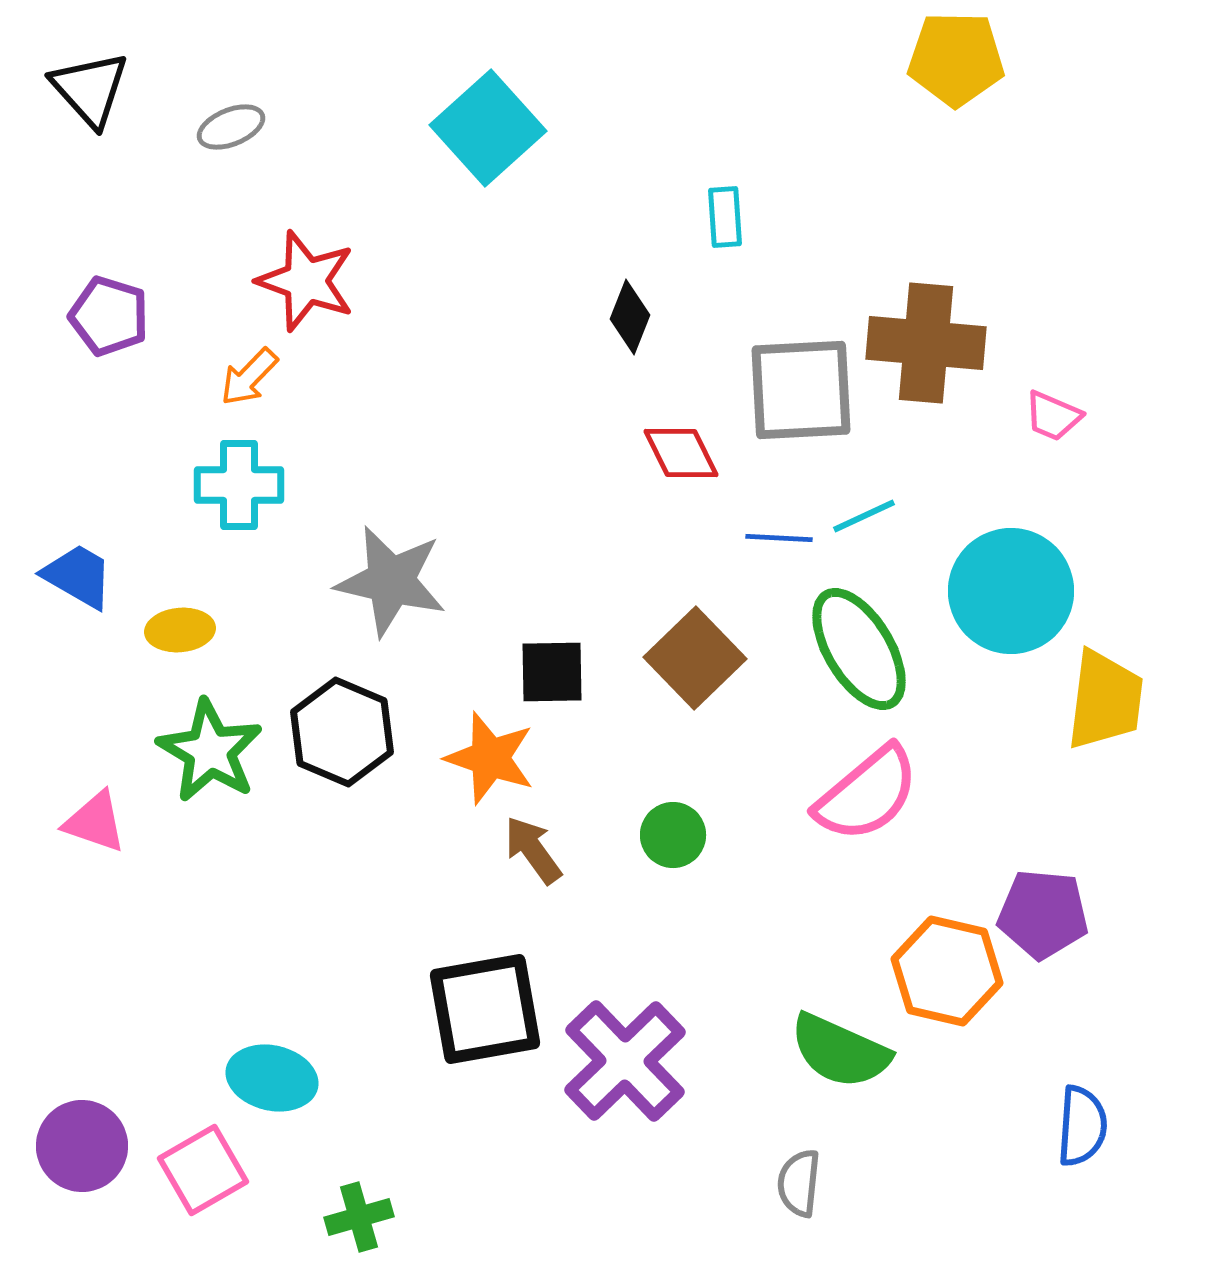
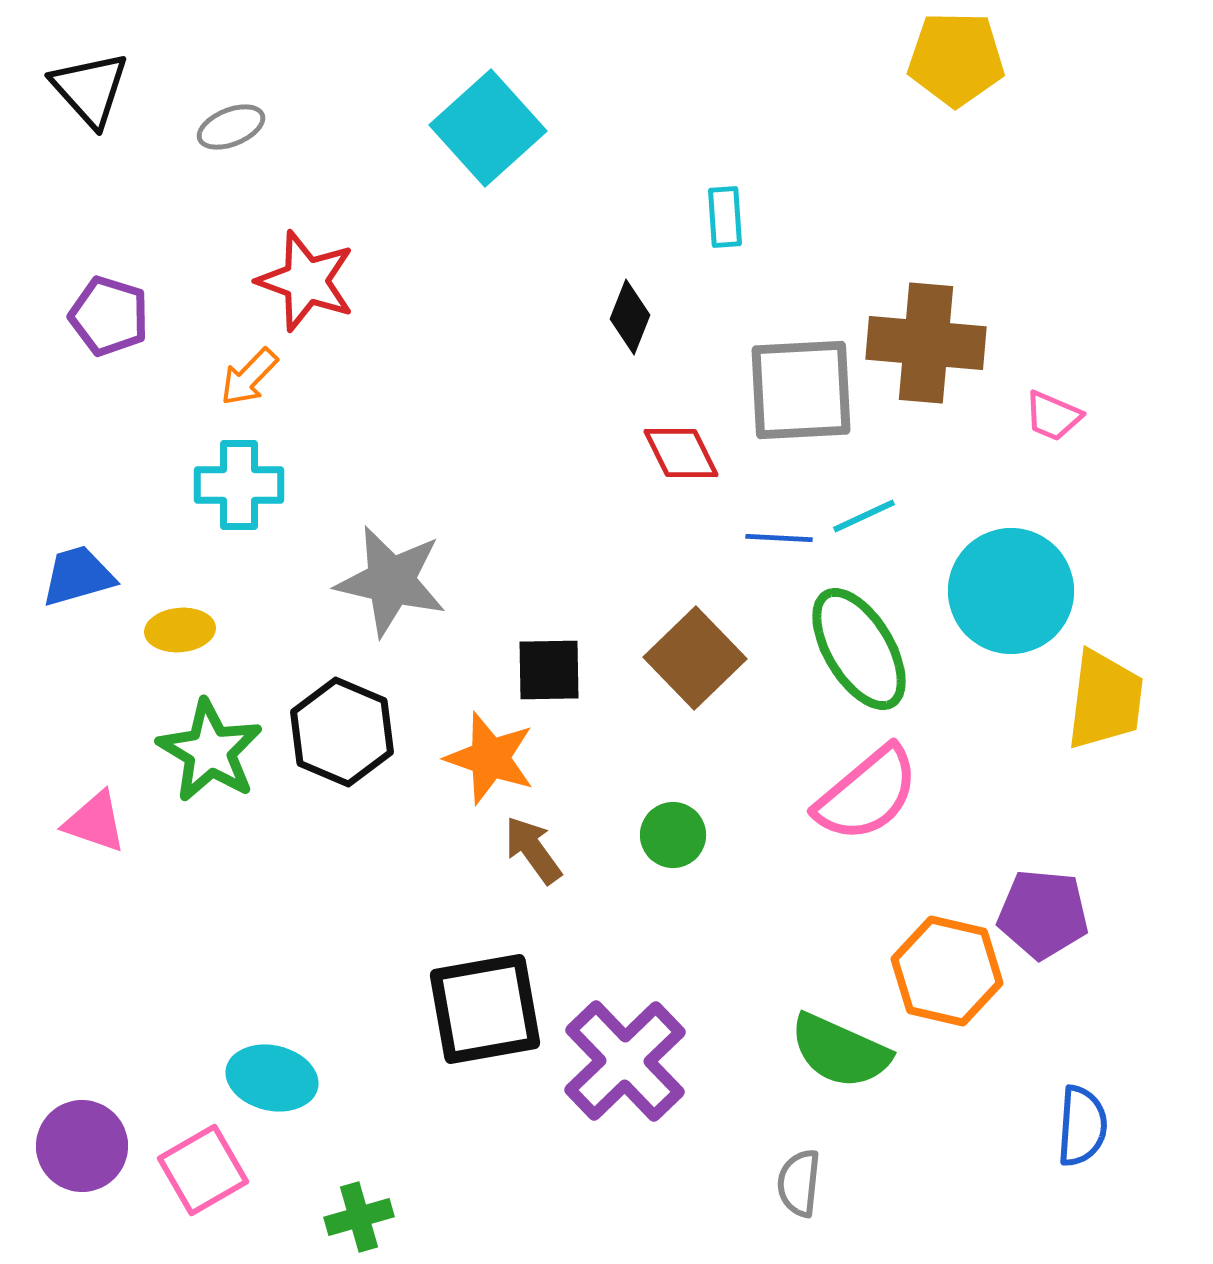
blue trapezoid at (78, 576): rotated 46 degrees counterclockwise
black square at (552, 672): moved 3 px left, 2 px up
